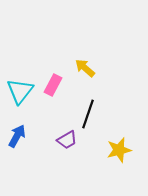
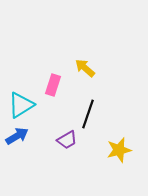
pink rectangle: rotated 10 degrees counterclockwise
cyan triangle: moved 1 px right, 14 px down; rotated 20 degrees clockwise
blue arrow: rotated 30 degrees clockwise
